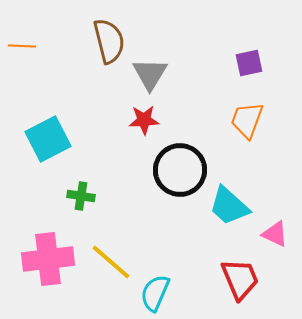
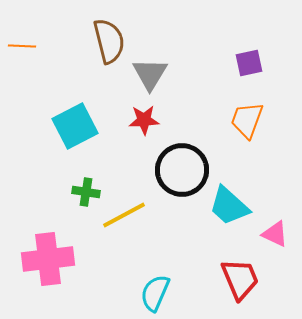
cyan square: moved 27 px right, 13 px up
black circle: moved 2 px right
green cross: moved 5 px right, 4 px up
yellow line: moved 13 px right, 47 px up; rotated 69 degrees counterclockwise
